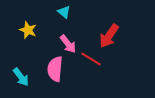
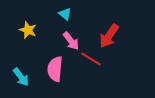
cyan triangle: moved 1 px right, 2 px down
pink arrow: moved 3 px right, 3 px up
